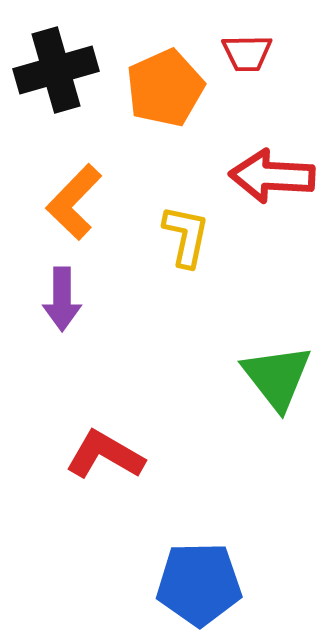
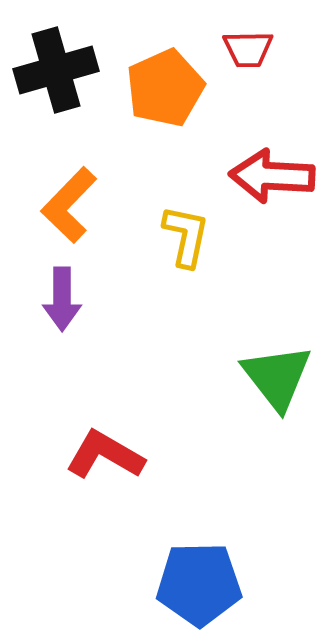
red trapezoid: moved 1 px right, 4 px up
orange L-shape: moved 5 px left, 3 px down
